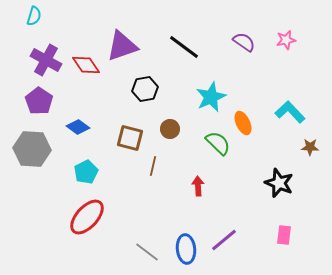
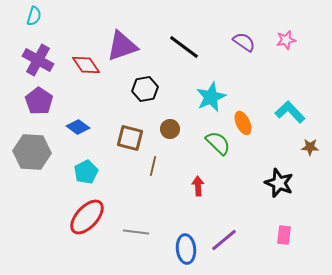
purple cross: moved 8 px left
gray hexagon: moved 3 px down
gray line: moved 11 px left, 20 px up; rotated 30 degrees counterclockwise
